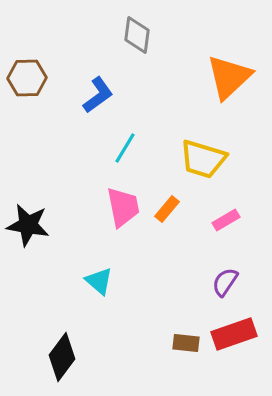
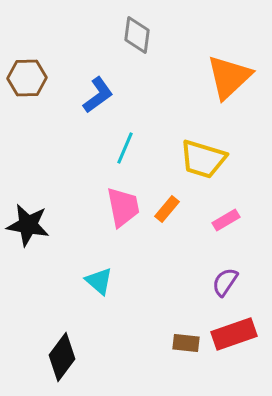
cyan line: rotated 8 degrees counterclockwise
